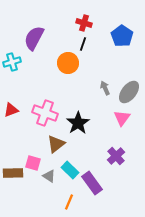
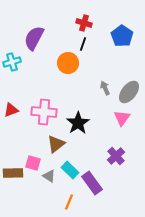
pink cross: moved 1 px left, 1 px up; rotated 15 degrees counterclockwise
